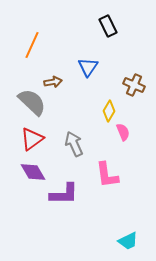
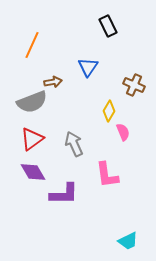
gray semicircle: rotated 116 degrees clockwise
